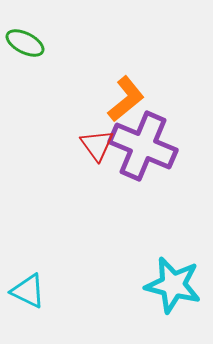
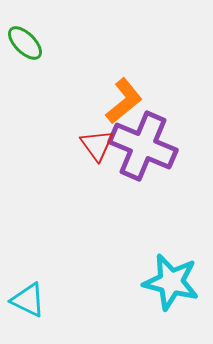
green ellipse: rotated 18 degrees clockwise
orange L-shape: moved 2 px left, 2 px down
cyan star: moved 2 px left, 3 px up
cyan triangle: moved 9 px down
